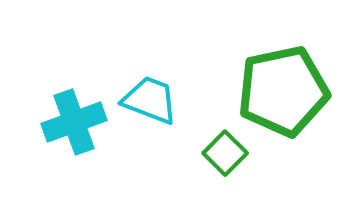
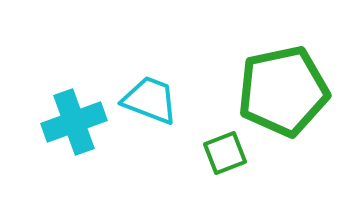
green square: rotated 24 degrees clockwise
